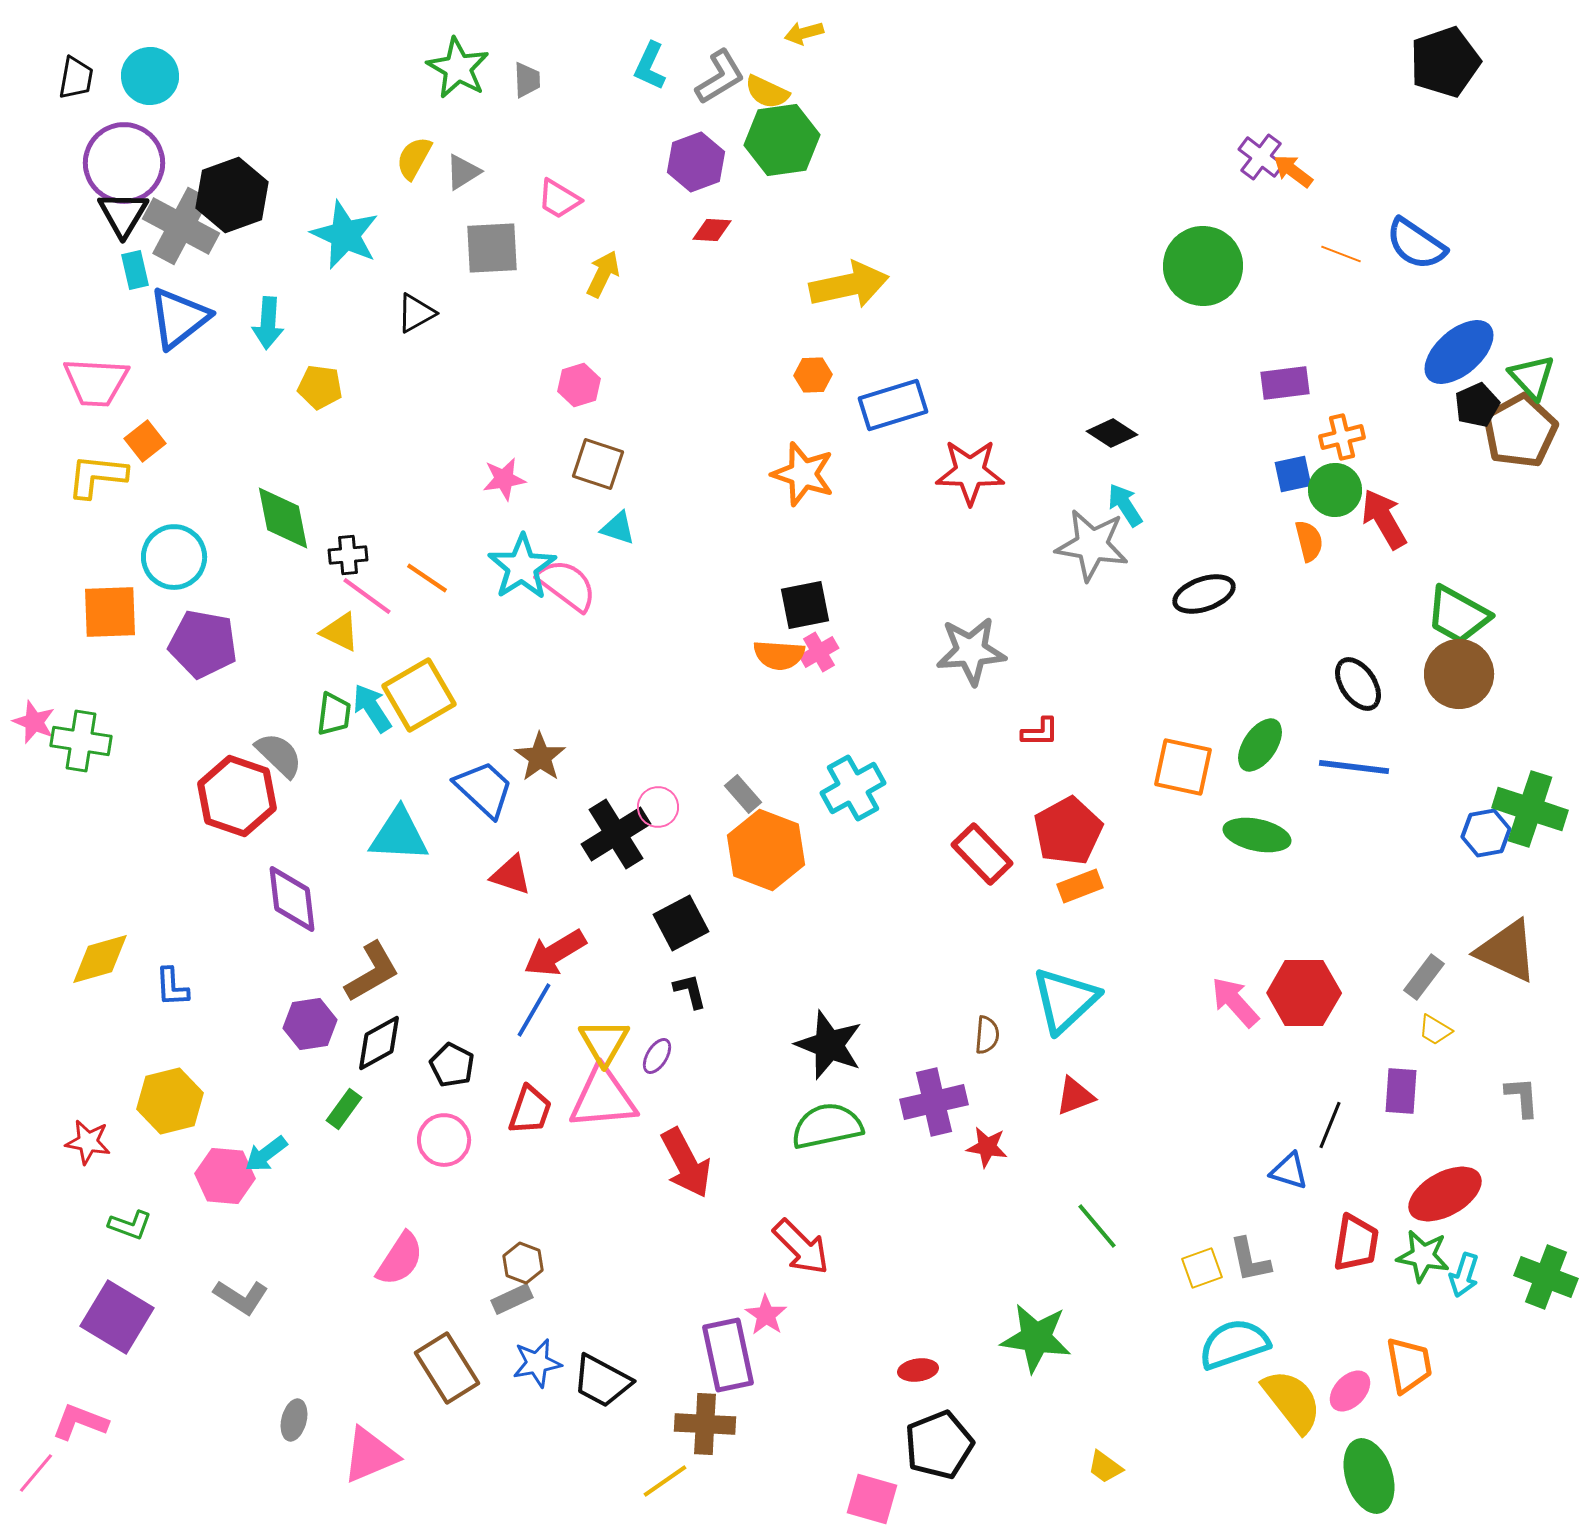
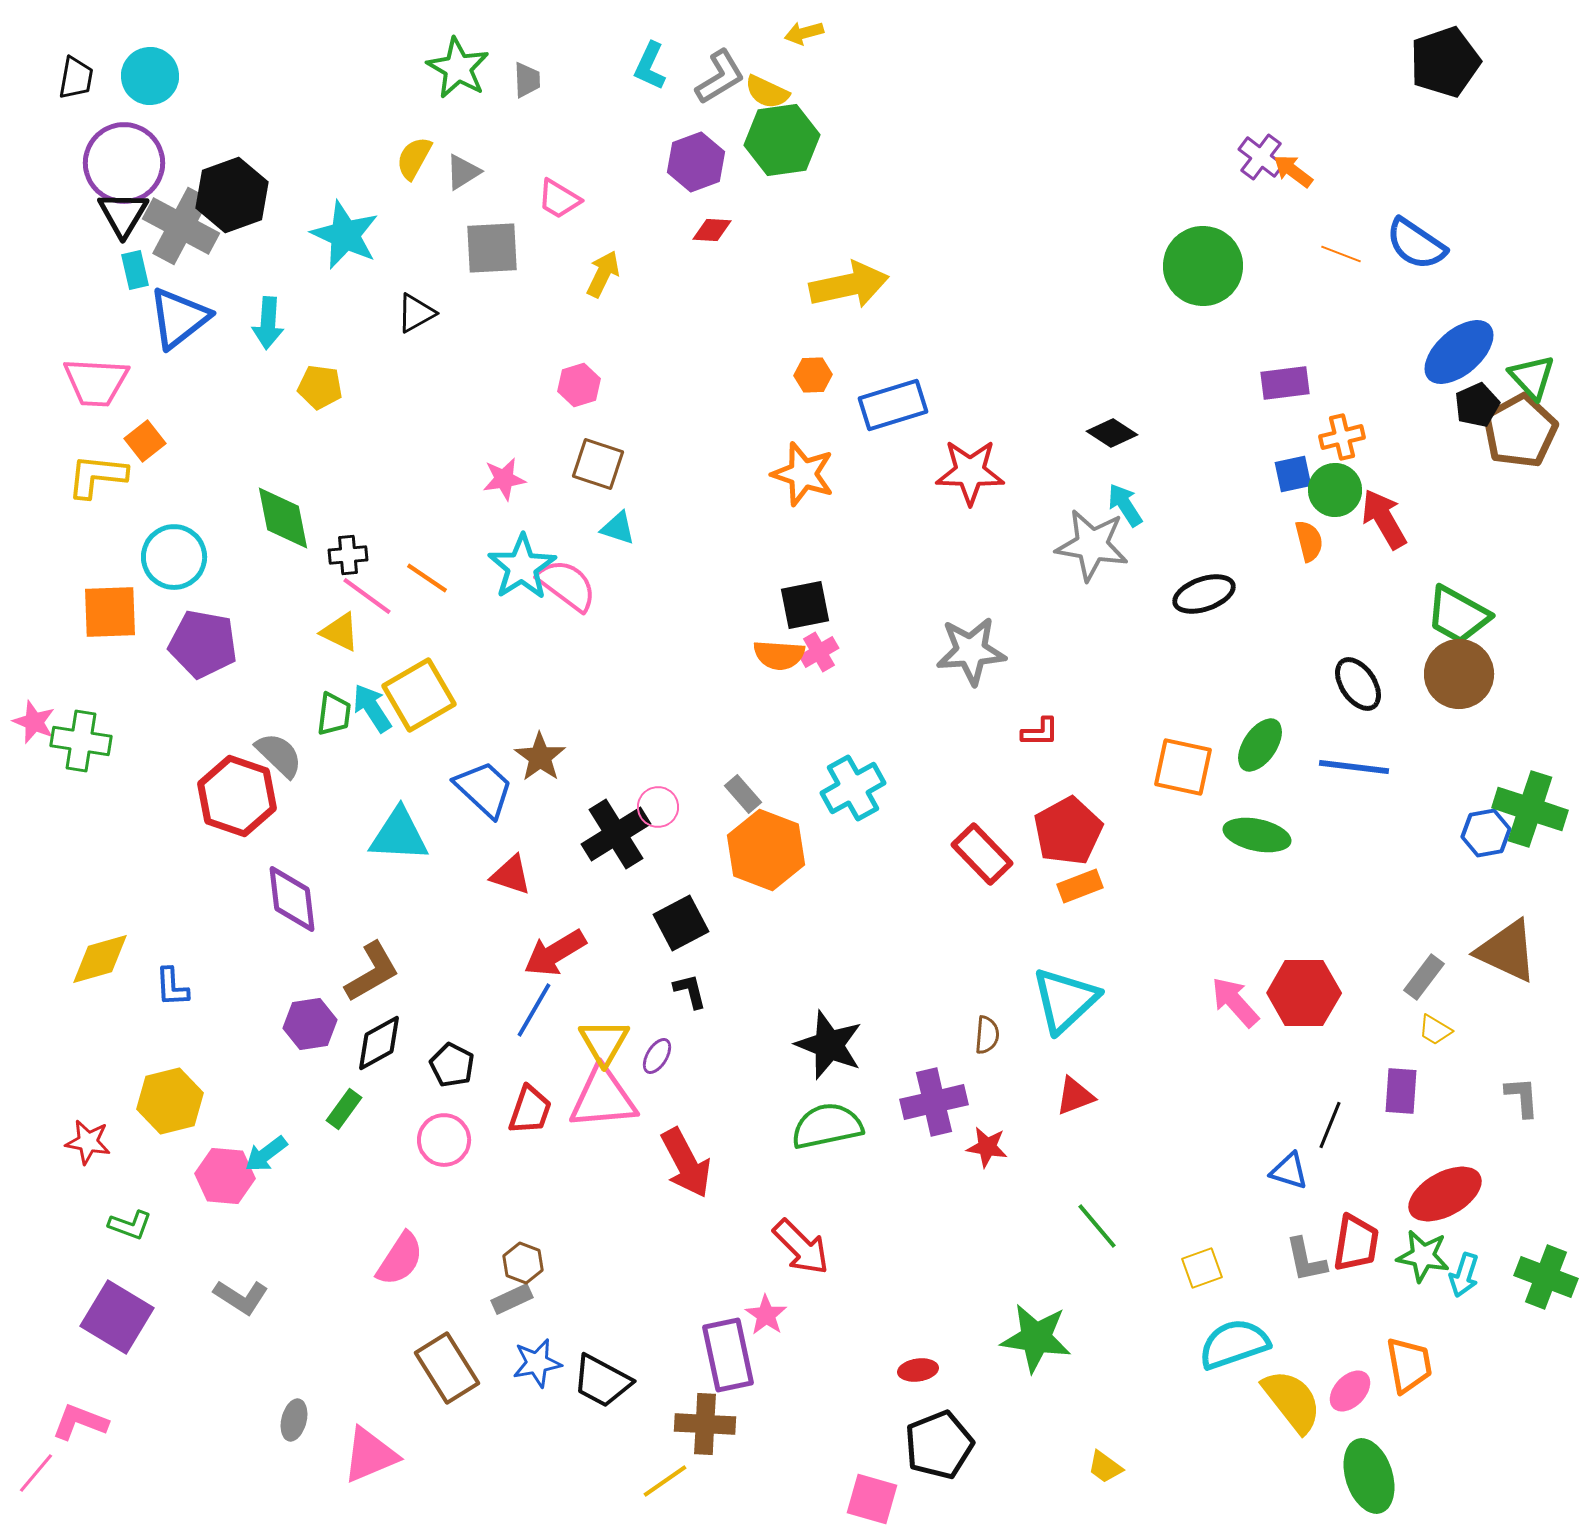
gray L-shape at (1250, 1260): moved 56 px right
